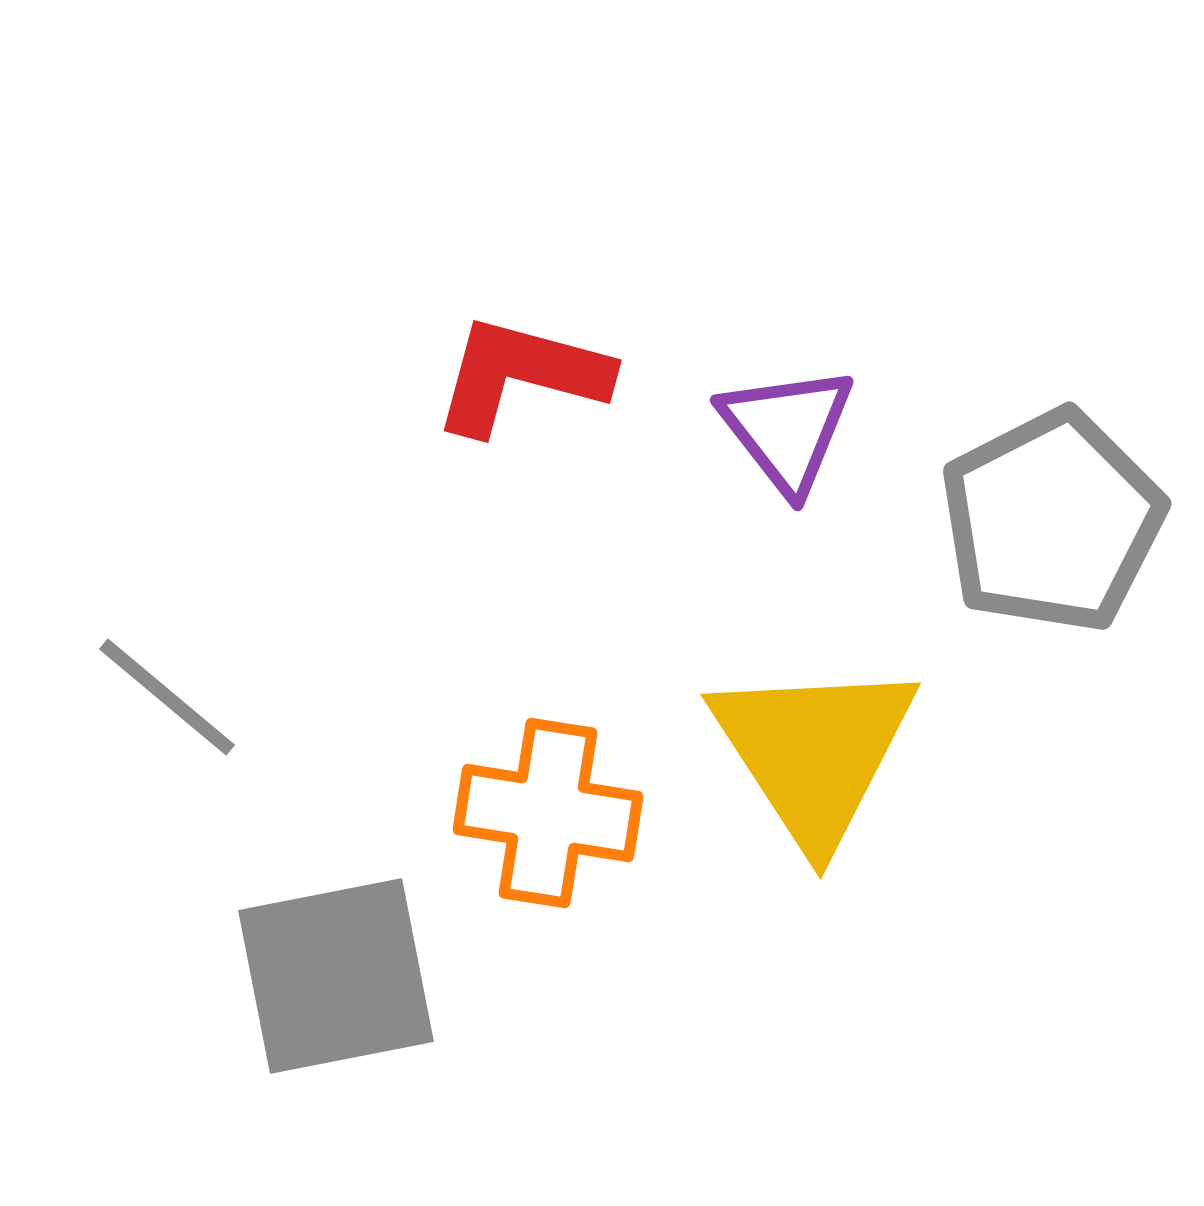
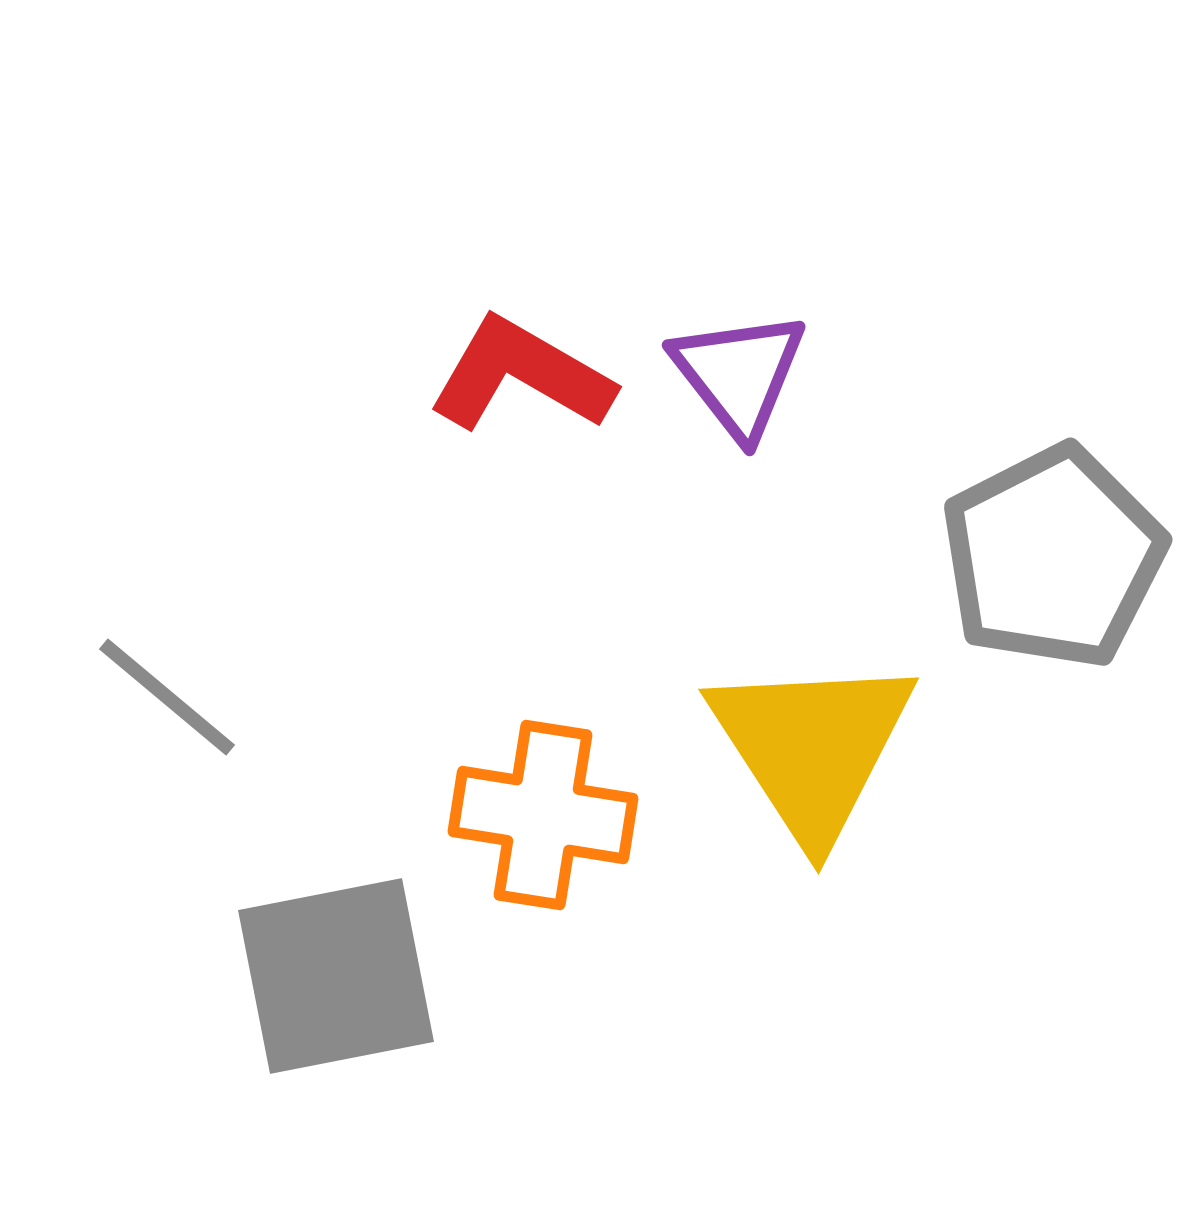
red L-shape: rotated 15 degrees clockwise
purple triangle: moved 48 px left, 55 px up
gray pentagon: moved 1 px right, 36 px down
yellow triangle: moved 2 px left, 5 px up
orange cross: moved 5 px left, 2 px down
